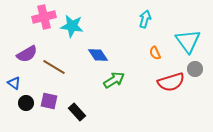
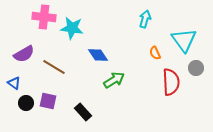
pink cross: rotated 20 degrees clockwise
cyan star: moved 2 px down
cyan triangle: moved 4 px left, 1 px up
purple semicircle: moved 3 px left
gray circle: moved 1 px right, 1 px up
red semicircle: rotated 76 degrees counterclockwise
purple square: moved 1 px left
black rectangle: moved 6 px right
